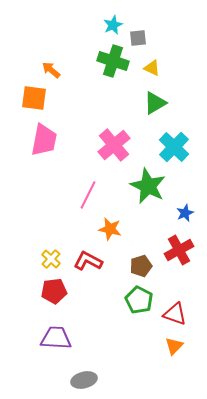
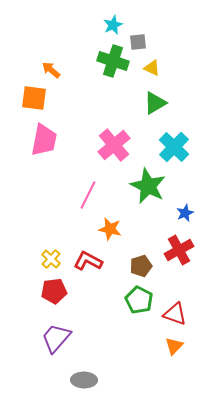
gray square: moved 4 px down
purple trapezoid: rotated 52 degrees counterclockwise
gray ellipse: rotated 15 degrees clockwise
